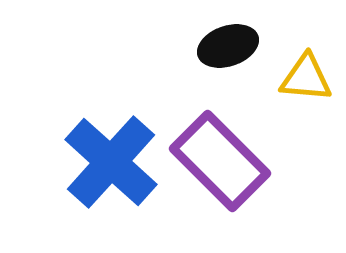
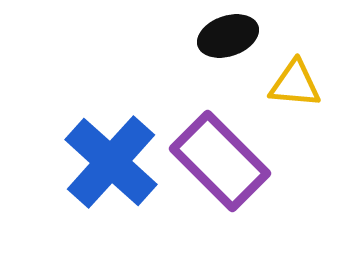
black ellipse: moved 10 px up
yellow triangle: moved 11 px left, 6 px down
